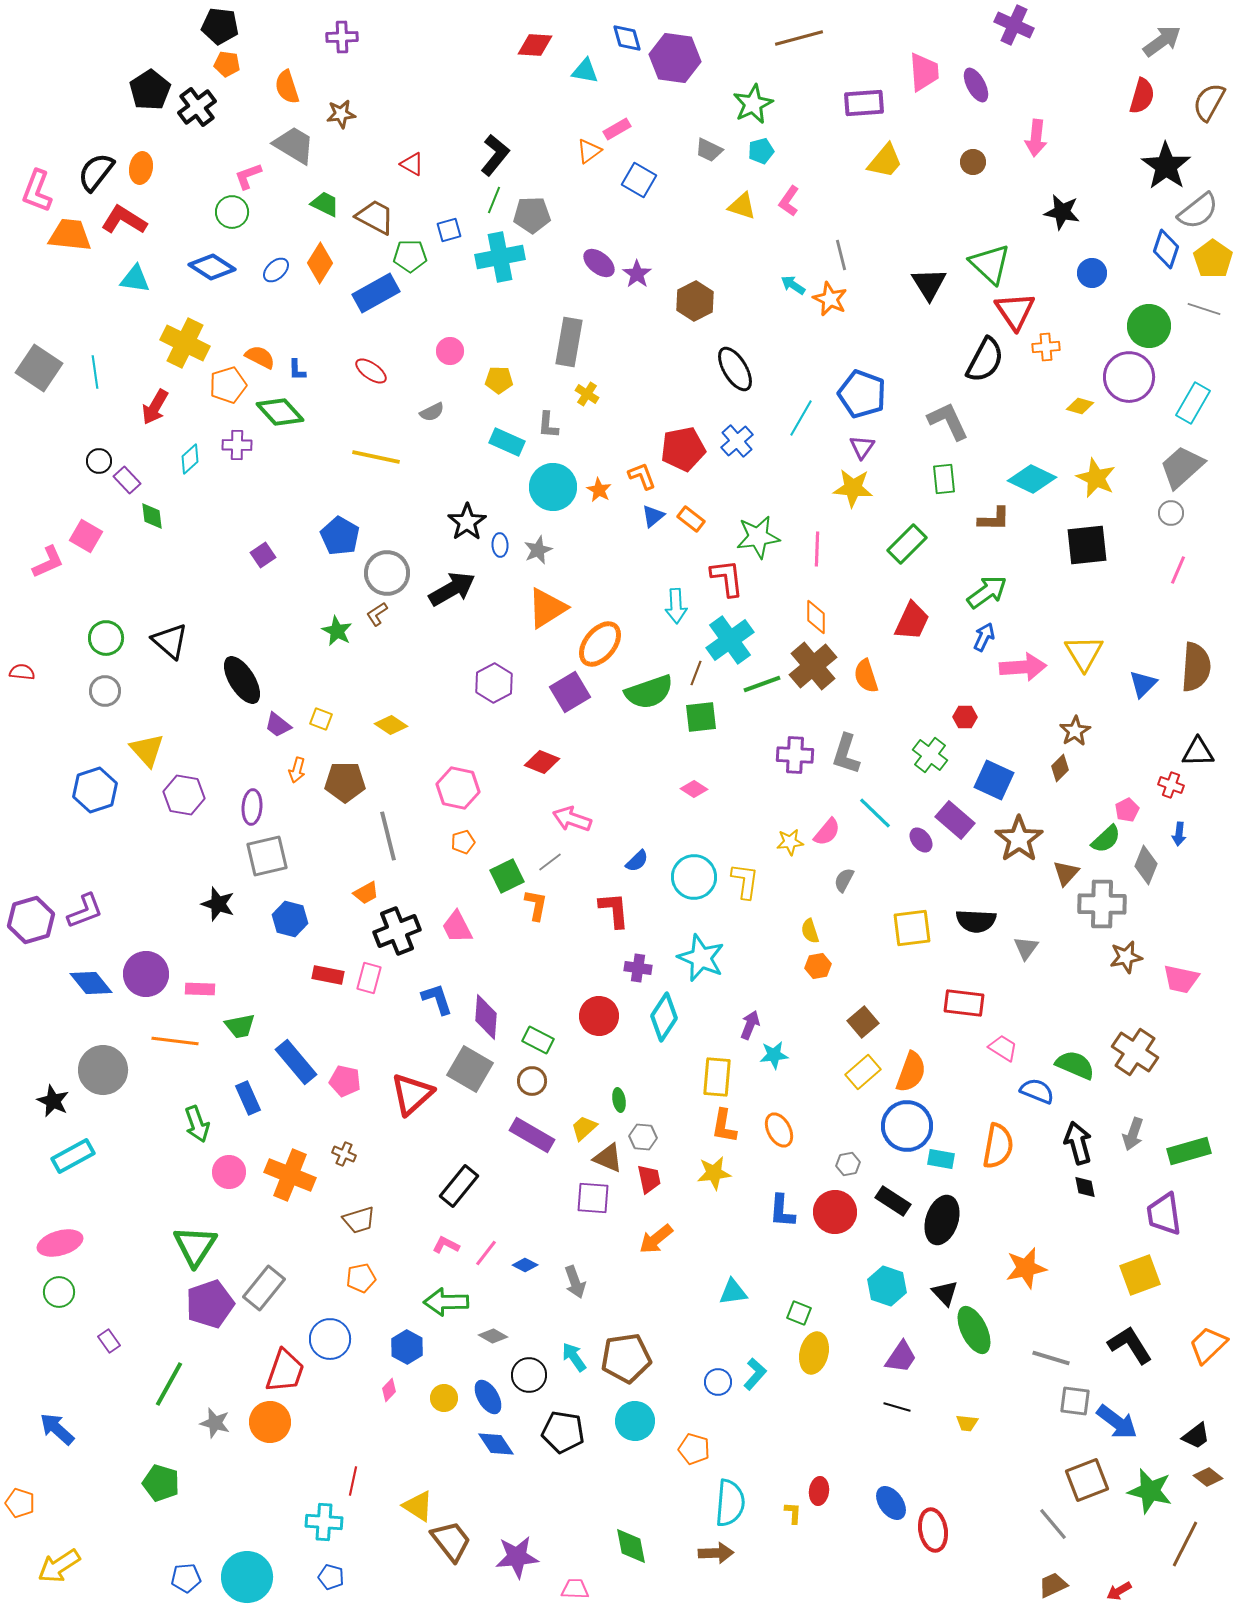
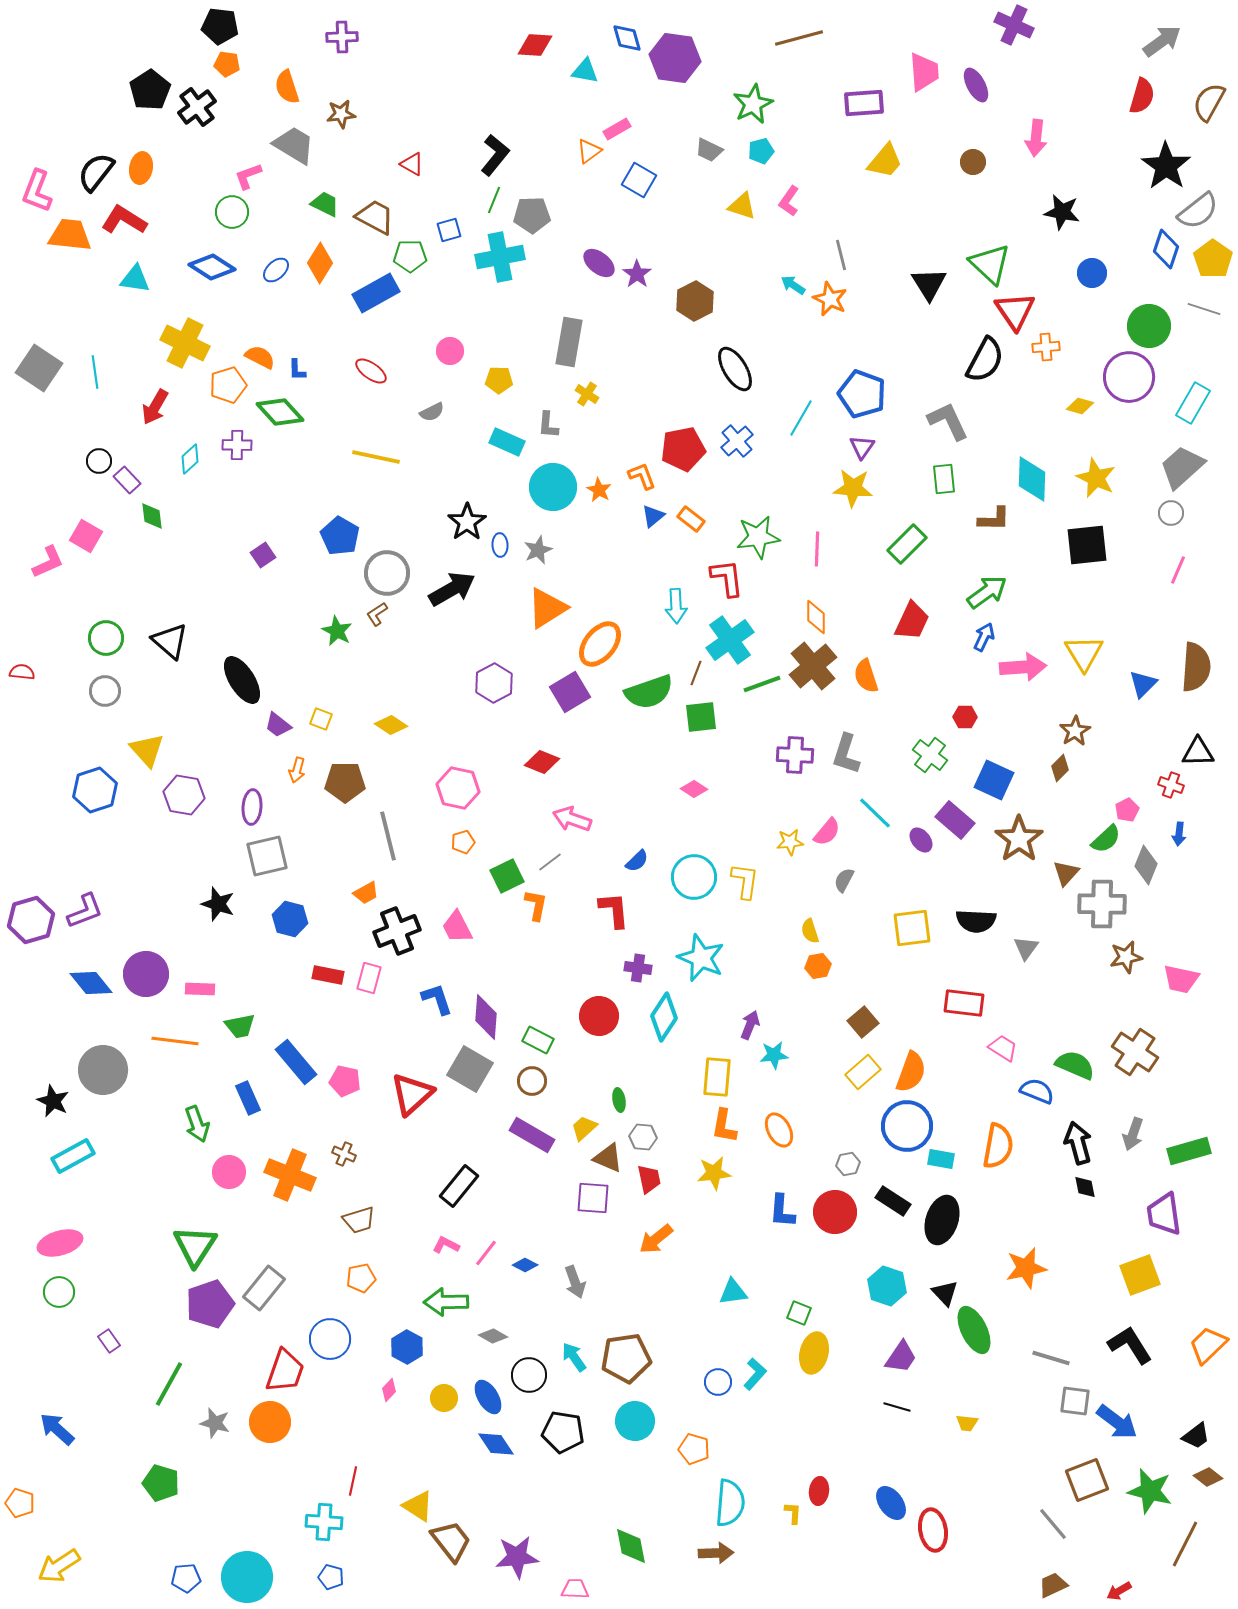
cyan diamond at (1032, 479): rotated 66 degrees clockwise
